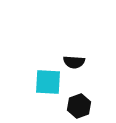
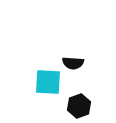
black semicircle: moved 1 px left, 1 px down
